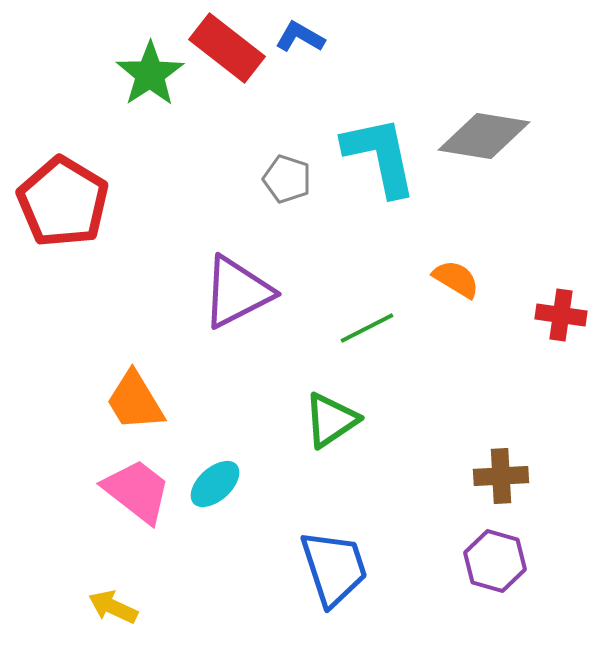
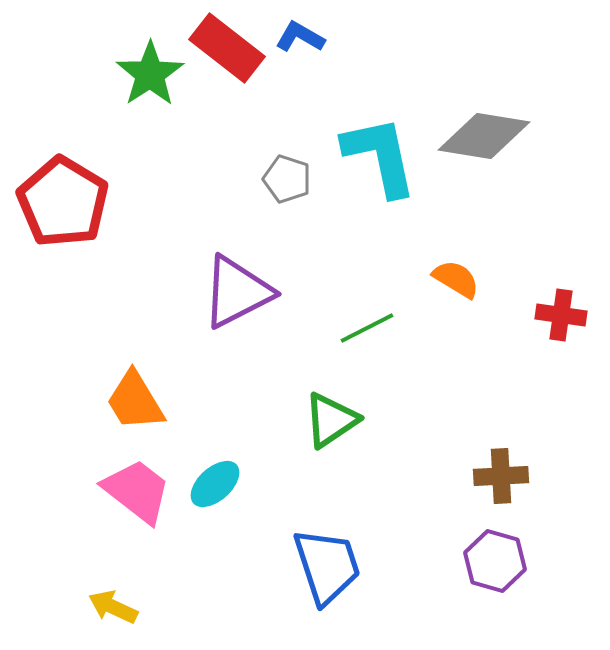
blue trapezoid: moved 7 px left, 2 px up
